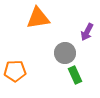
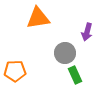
purple arrow: rotated 12 degrees counterclockwise
